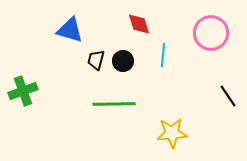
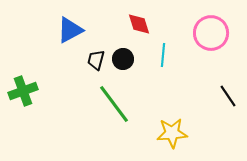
blue triangle: rotated 44 degrees counterclockwise
black circle: moved 2 px up
green line: rotated 54 degrees clockwise
